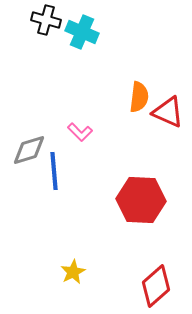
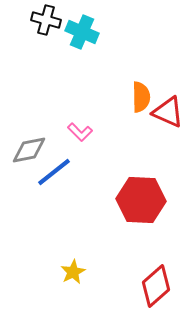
orange semicircle: moved 2 px right; rotated 8 degrees counterclockwise
gray diamond: rotated 6 degrees clockwise
blue line: moved 1 px down; rotated 57 degrees clockwise
